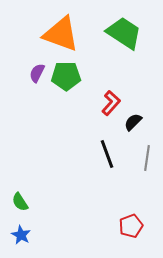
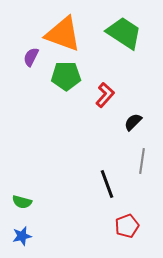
orange triangle: moved 2 px right
purple semicircle: moved 6 px left, 16 px up
red L-shape: moved 6 px left, 8 px up
black line: moved 30 px down
gray line: moved 5 px left, 3 px down
green semicircle: moved 2 px right; rotated 42 degrees counterclockwise
red pentagon: moved 4 px left
blue star: moved 1 px right, 1 px down; rotated 30 degrees clockwise
